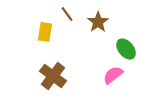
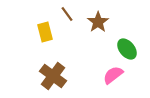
yellow rectangle: rotated 24 degrees counterclockwise
green ellipse: moved 1 px right
